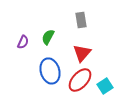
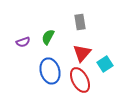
gray rectangle: moved 1 px left, 2 px down
purple semicircle: rotated 48 degrees clockwise
red ellipse: rotated 70 degrees counterclockwise
cyan square: moved 22 px up
